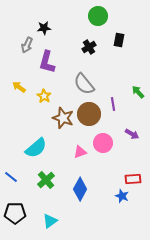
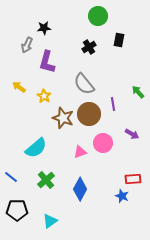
black pentagon: moved 2 px right, 3 px up
